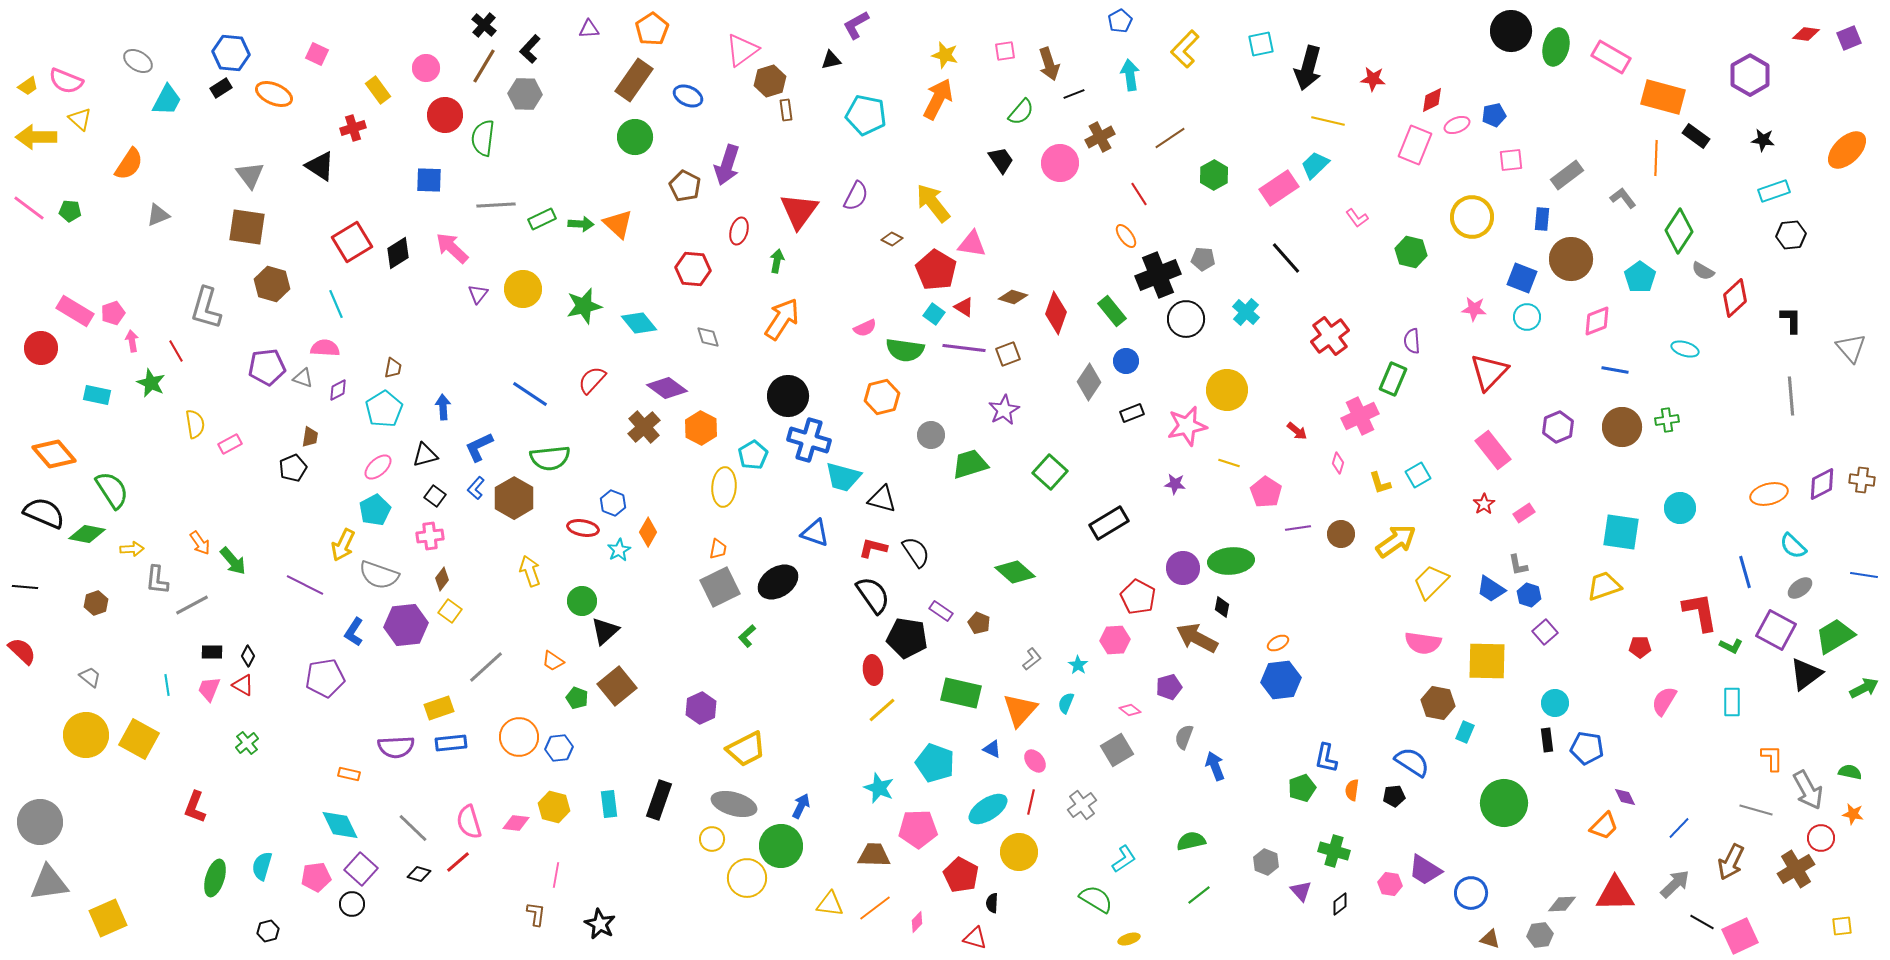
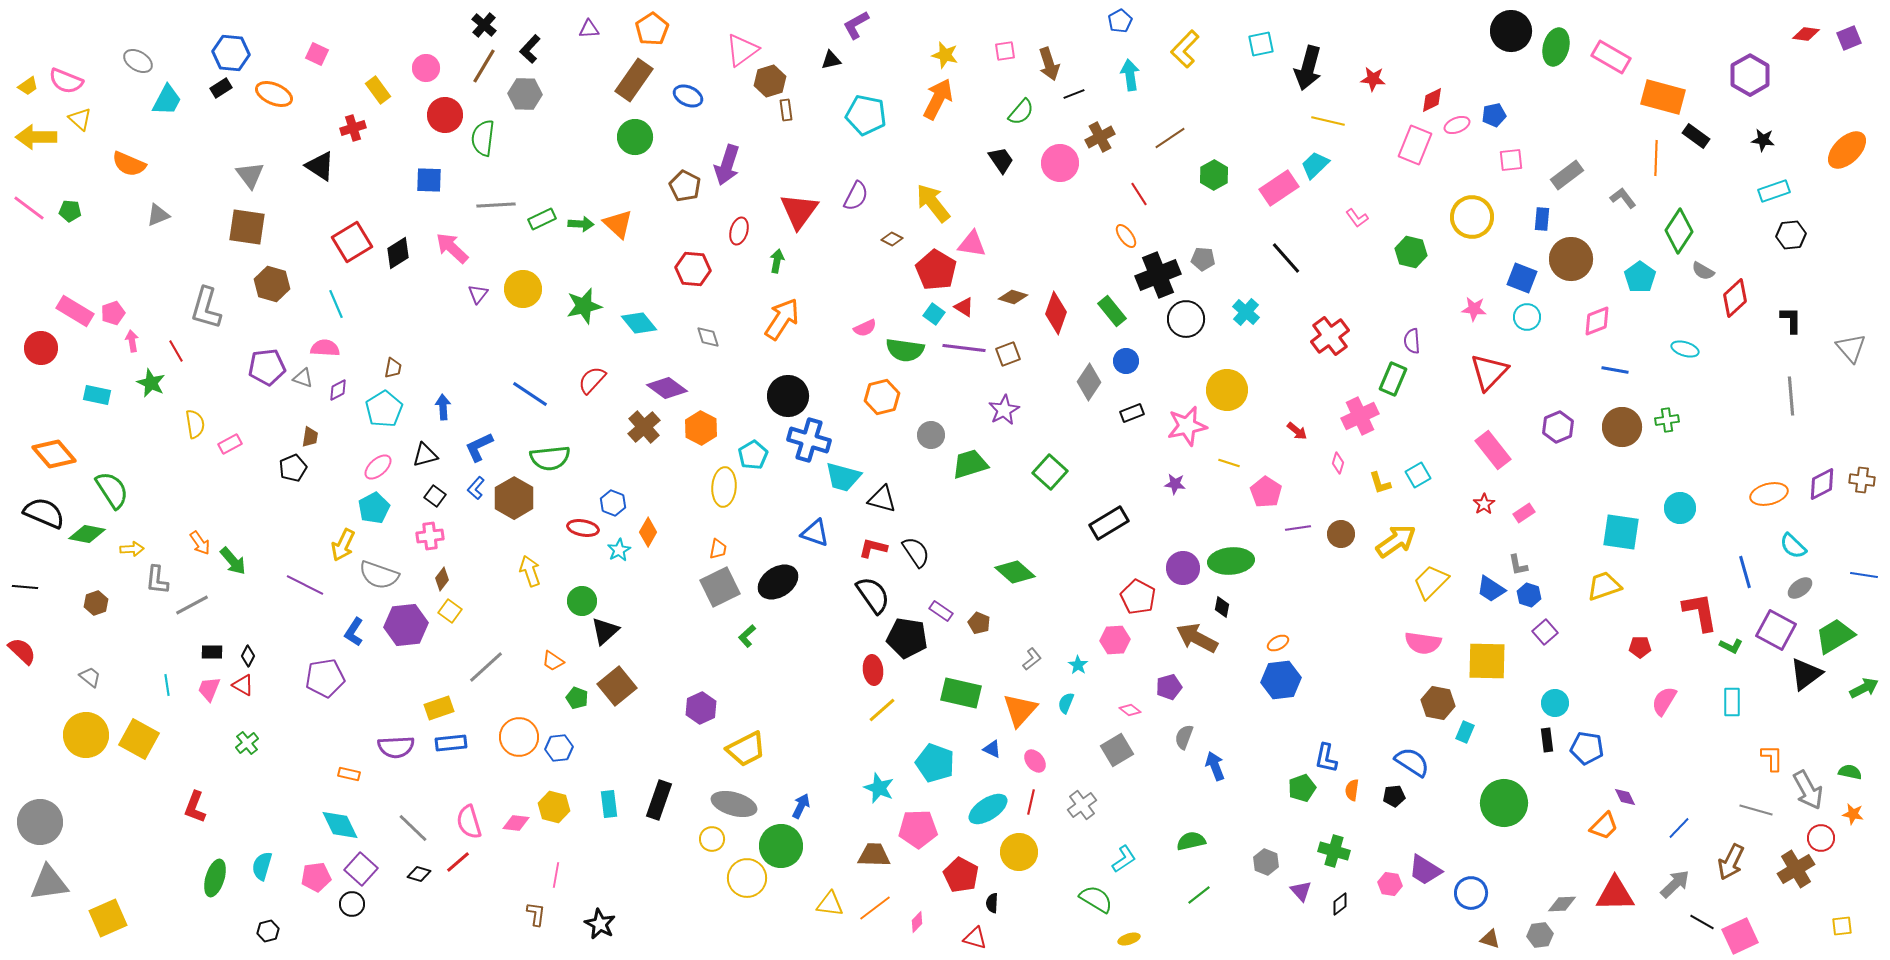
orange semicircle at (129, 164): rotated 80 degrees clockwise
cyan pentagon at (375, 510): moved 1 px left, 2 px up
